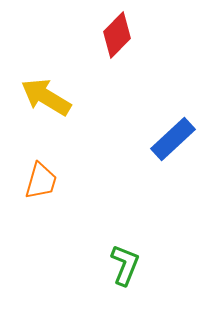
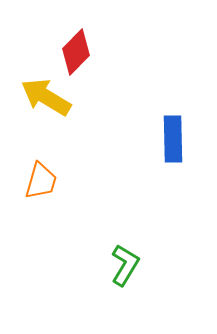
red diamond: moved 41 px left, 17 px down
blue rectangle: rotated 48 degrees counterclockwise
green L-shape: rotated 9 degrees clockwise
